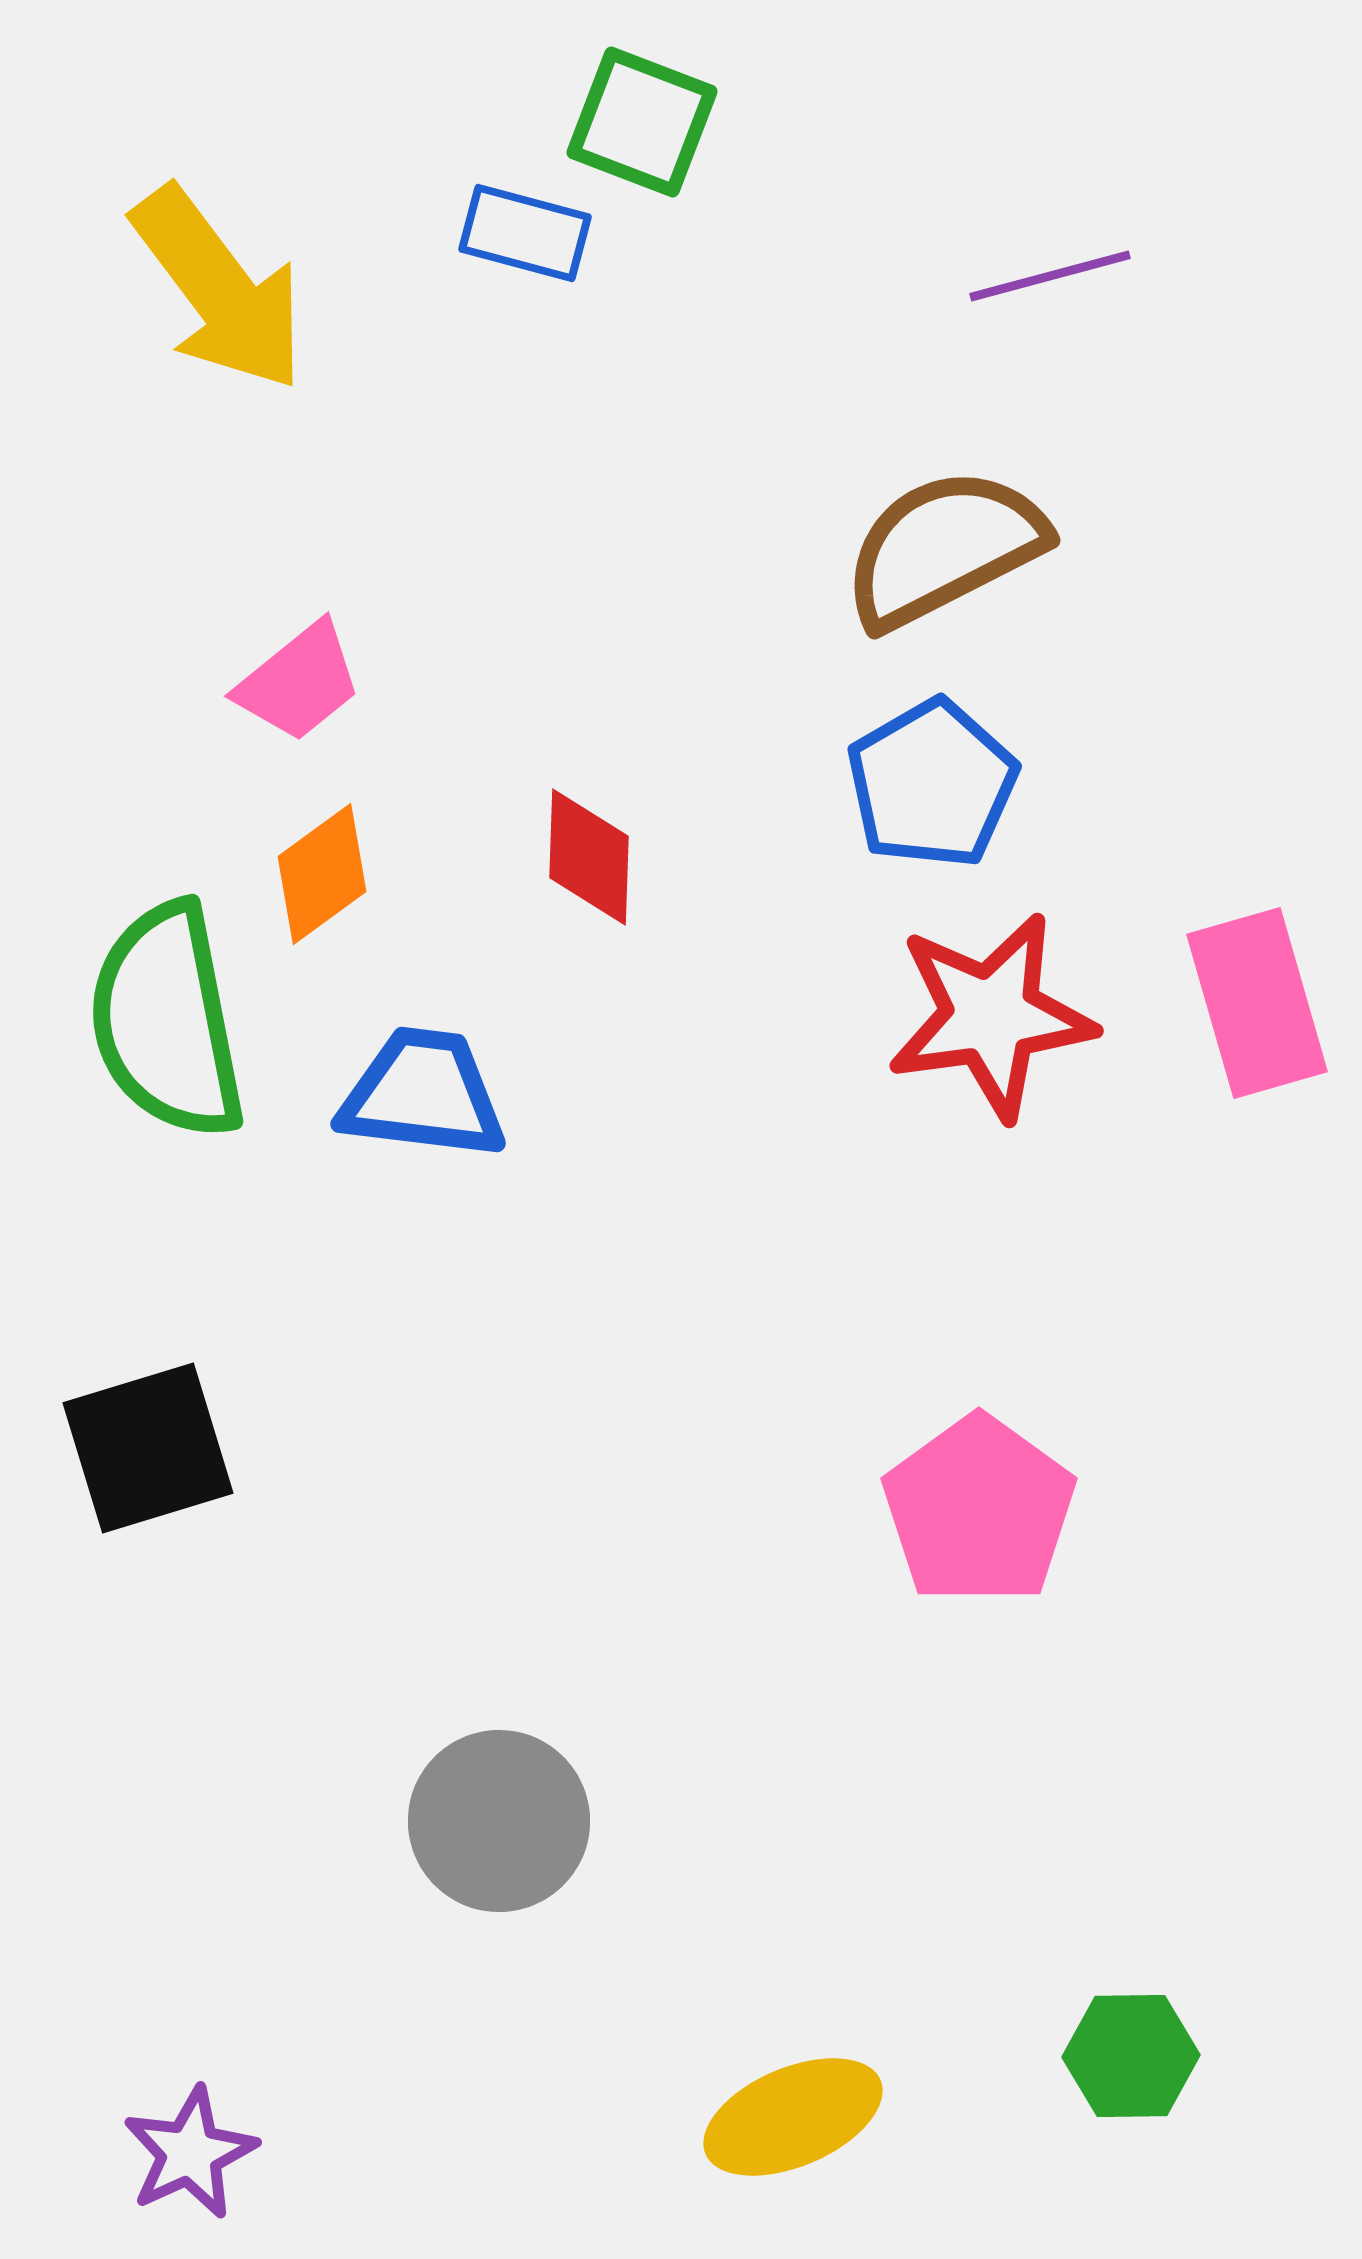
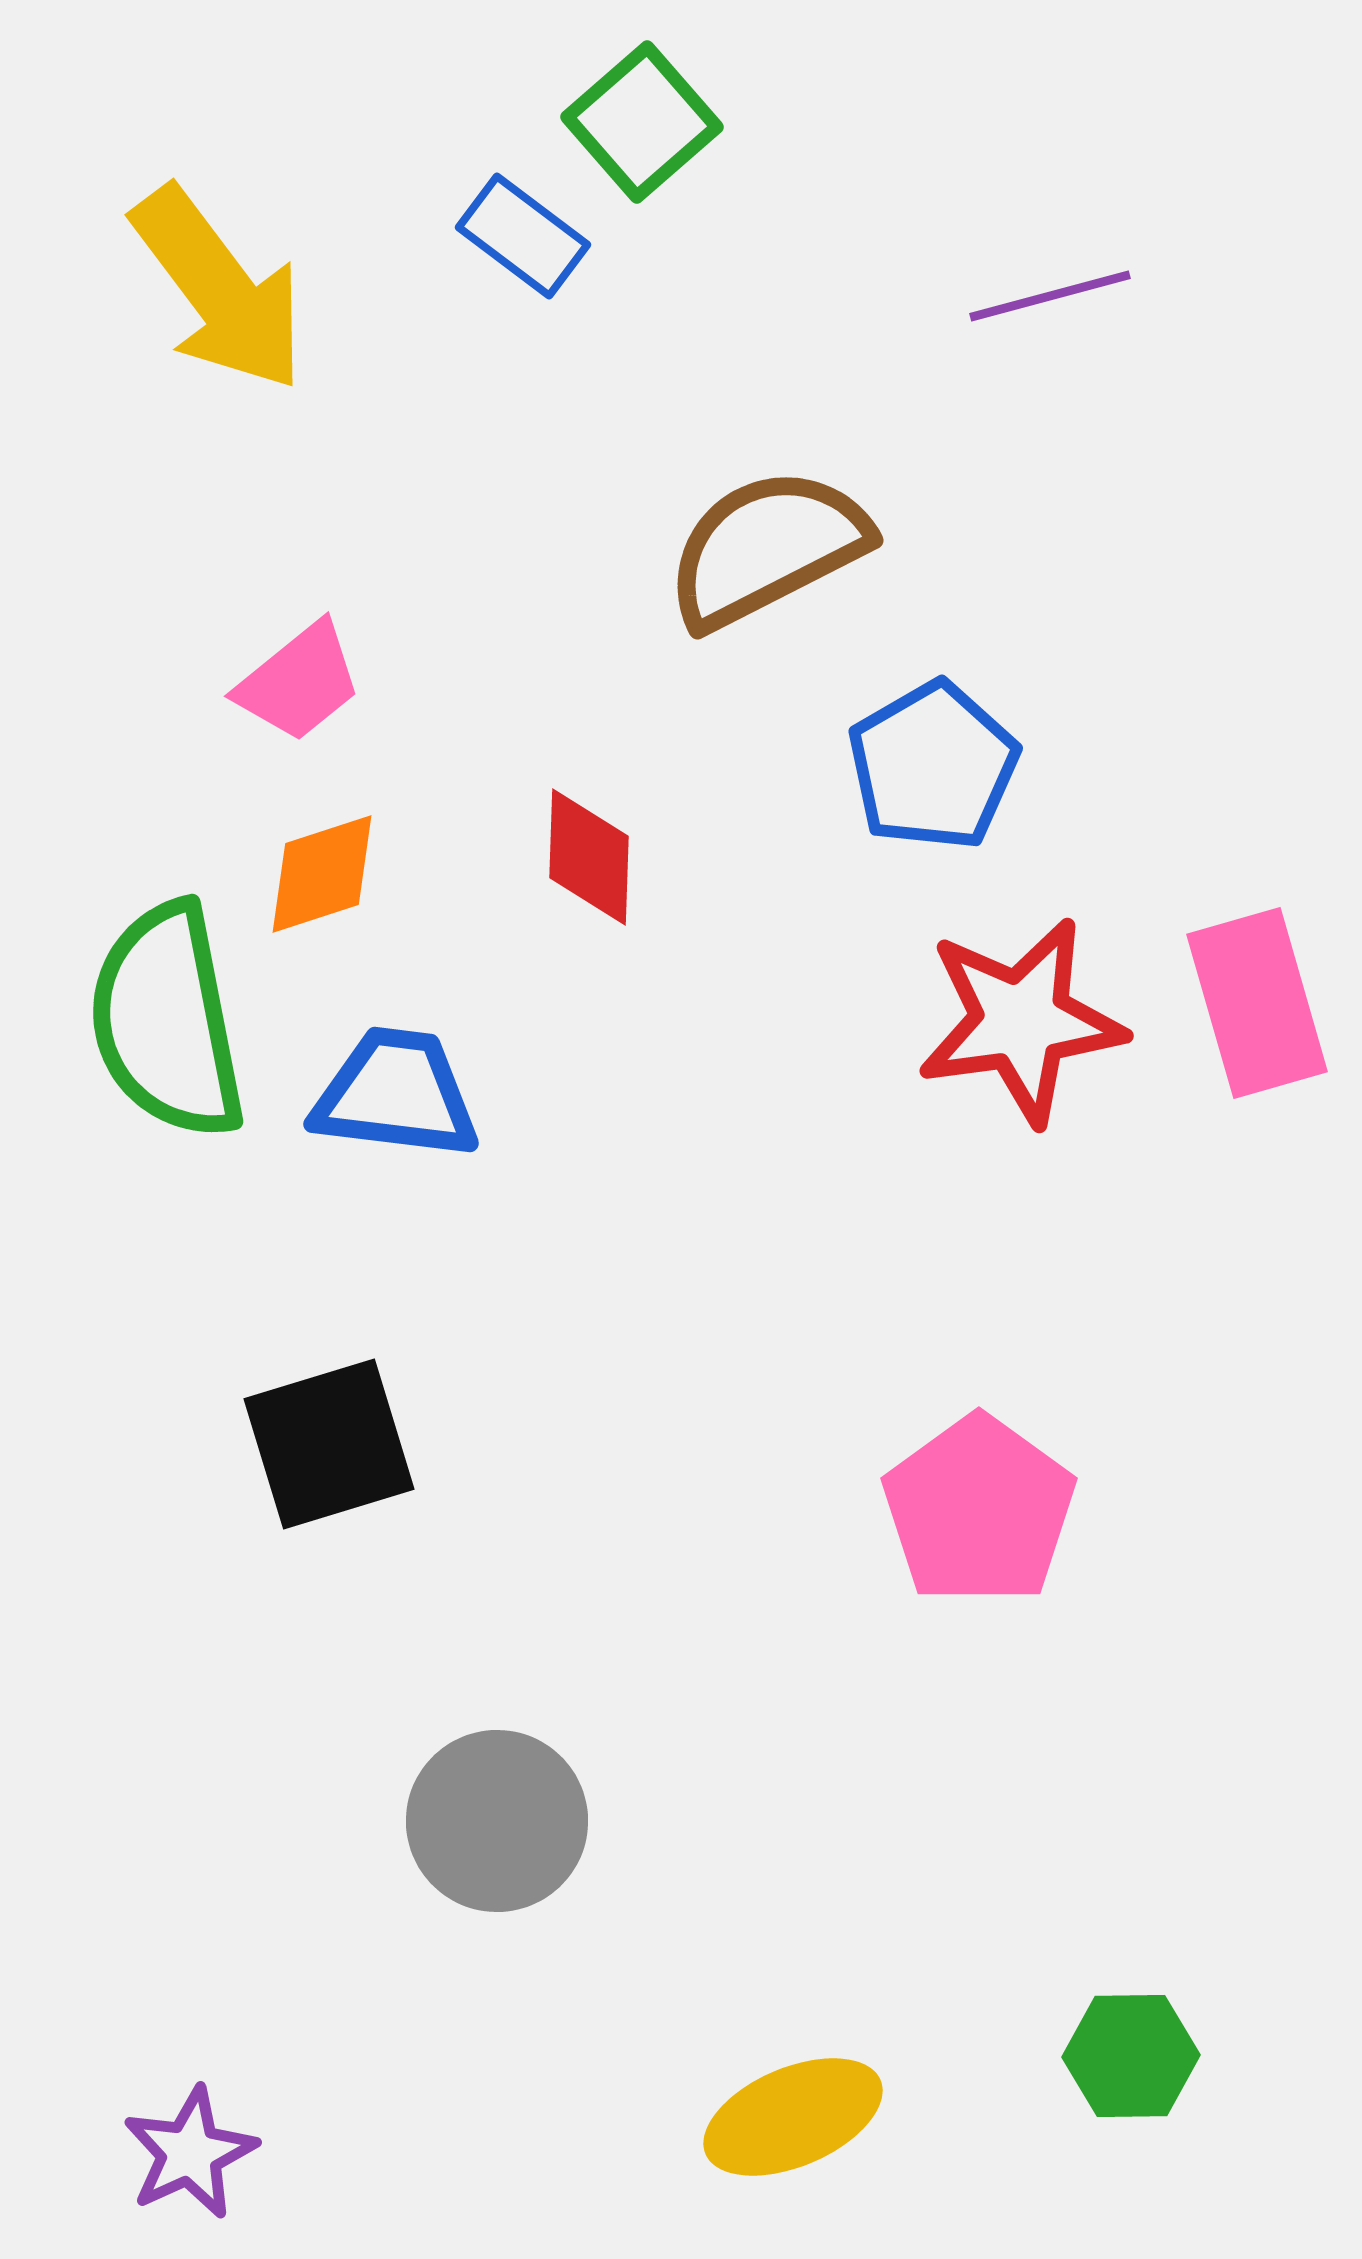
green square: rotated 28 degrees clockwise
blue rectangle: moved 2 px left, 3 px down; rotated 22 degrees clockwise
purple line: moved 20 px down
brown semicircle: moved 177 px left
blue pentagon: moved 1 px right, 18 px up
orange diamond: rotated 18 degrees clockwise
red star: moved 30 px right, 5 px down
blue trapezoid: moved 27 px left
black square: moved 181 px right, 4 px up
gray circle: moved 2 px left
